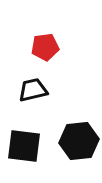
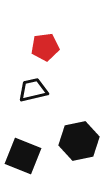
black hexagon: rotated 6 degrees counterclockwise
black square: moved 1 px left, 10 px down; rotated 15 degrees clockwise
